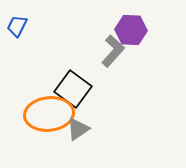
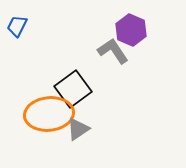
purple hexagon: rotated 20 degrees clockwise
gray L-shape: rotated 76 degrees counterclockwise
black square: rotated 18 degrees clockwise
